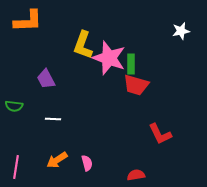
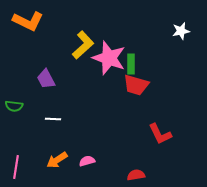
orange L-shape: rotated 28 degrees clockwise
yellow L-shape: rotated 152 degrees counterclockwise
pink semicircle: moved 2 px up; rotated 91 degrees counterclockwise
